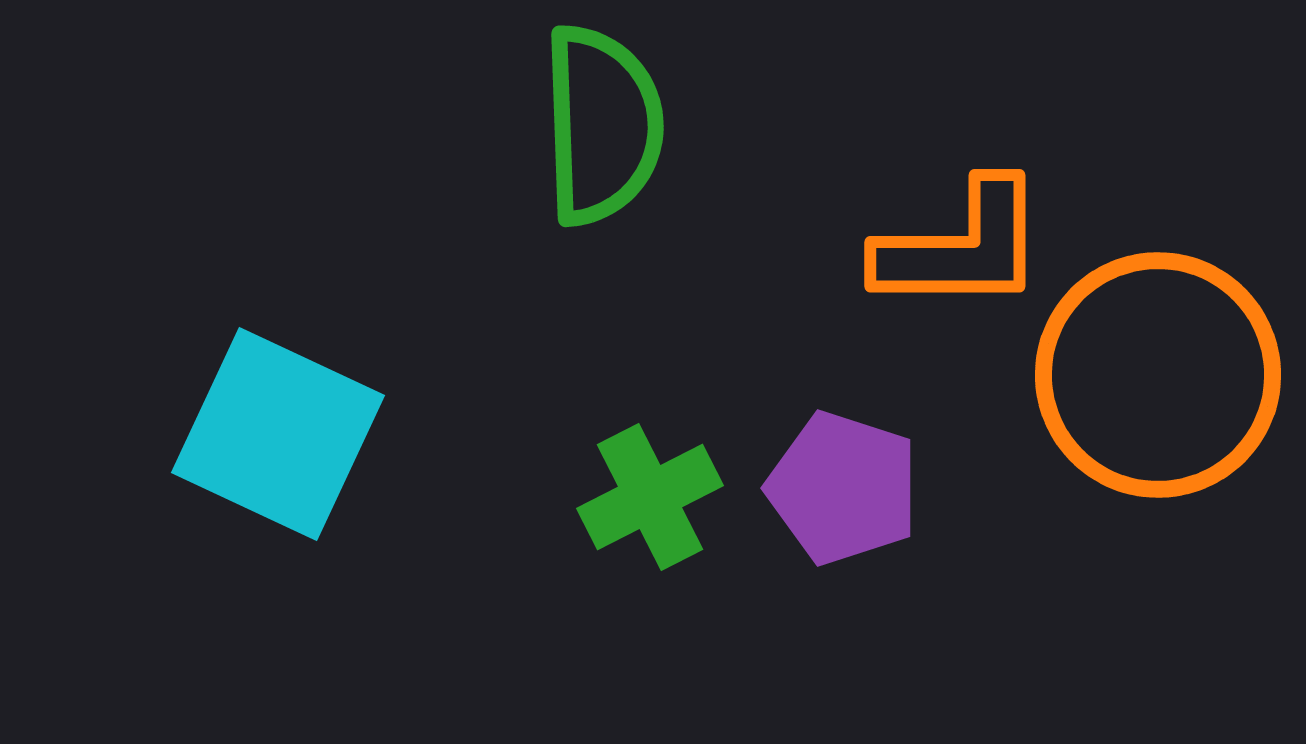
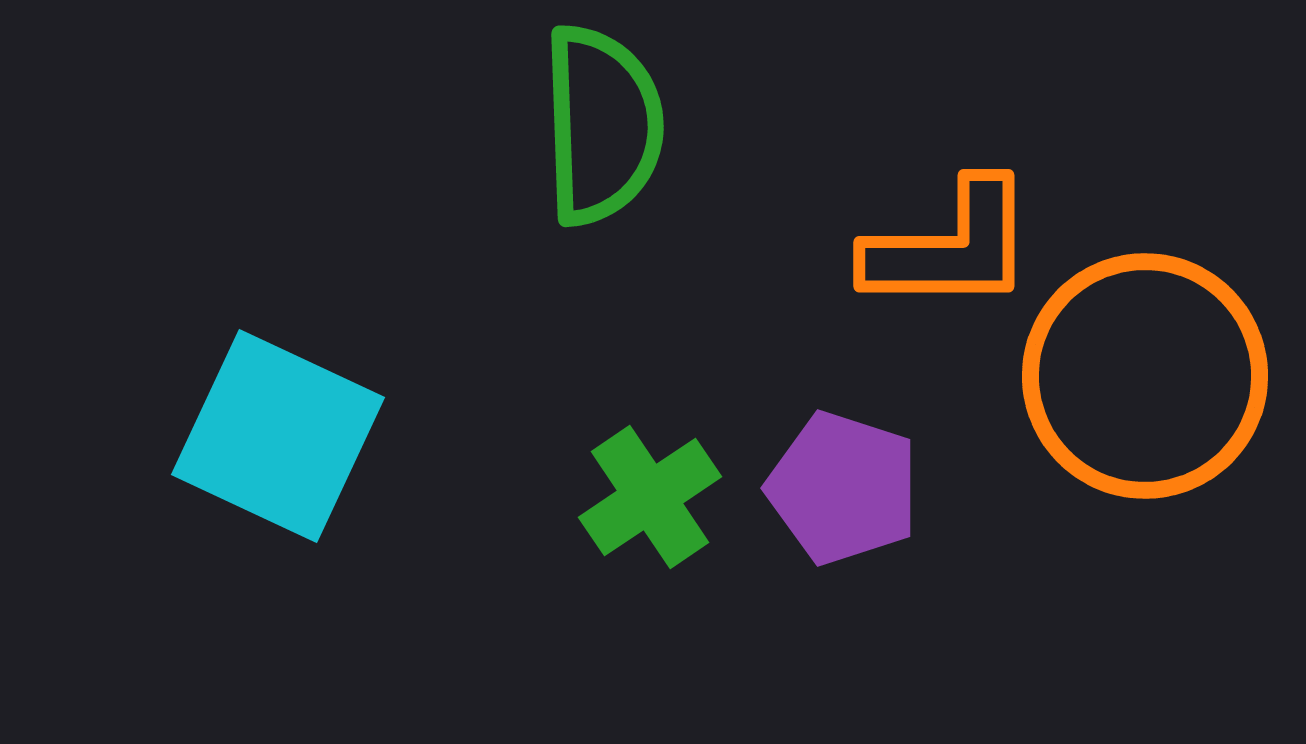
orange L-shape: moved 11 px left
orange circle: moved 13 px left, 1 px down
cyan square: moved 2 px down
green cross: rotated 7 degrees counterclockwise
